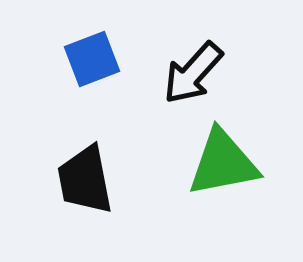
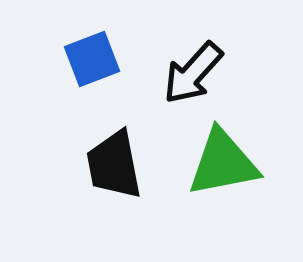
black trapezoid: moved 29 px right, 15 px up
